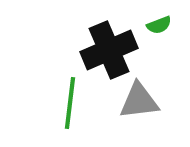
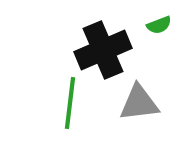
black cross: moved 6 px left
gray triangle: moved 2 px down
